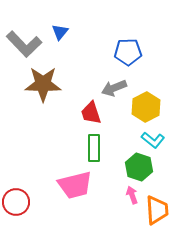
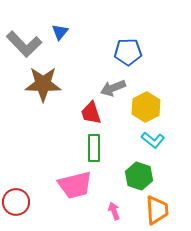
gray arrow: moved 1 px left
green hexagon: moved 9 px down
pink arrow: moved 18 px left, 16 px down
